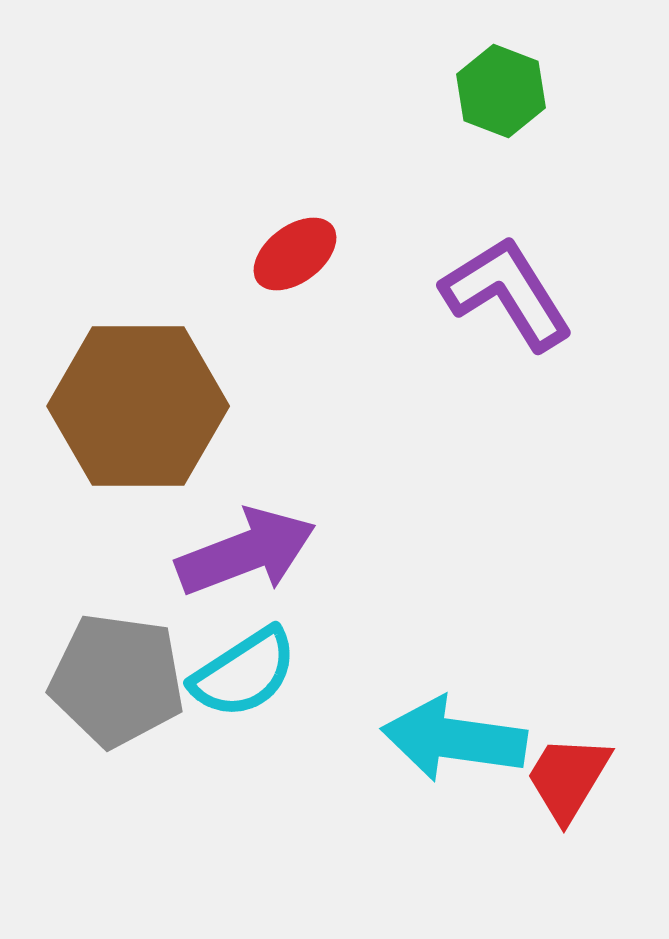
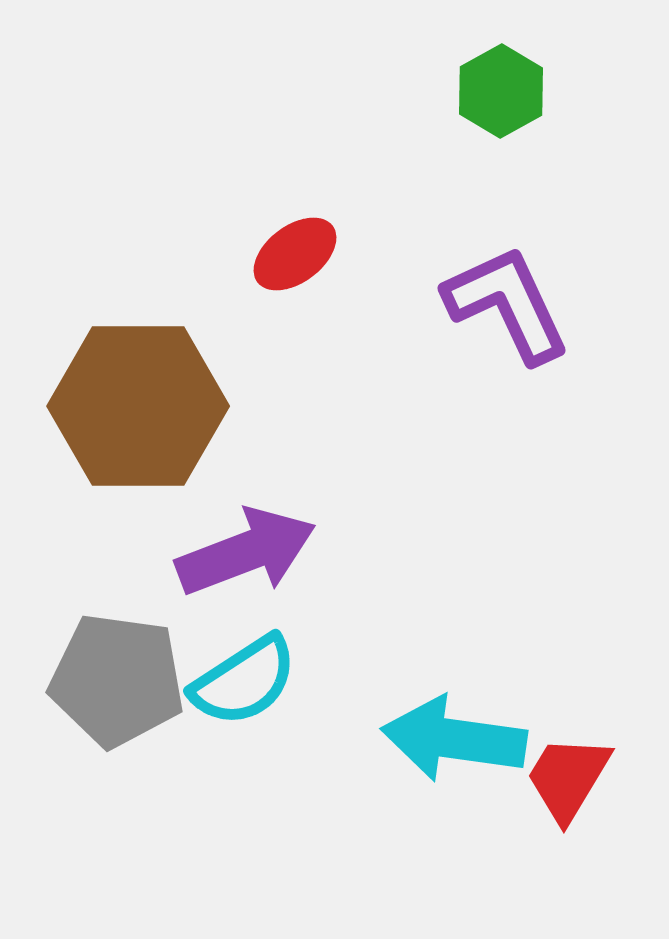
green hexagon: rotated 10 degrees clockwise
purple L-shape: moved 11 px down; rotated 7 degrees clockwise
cyan semicircle: moved 8 px down
